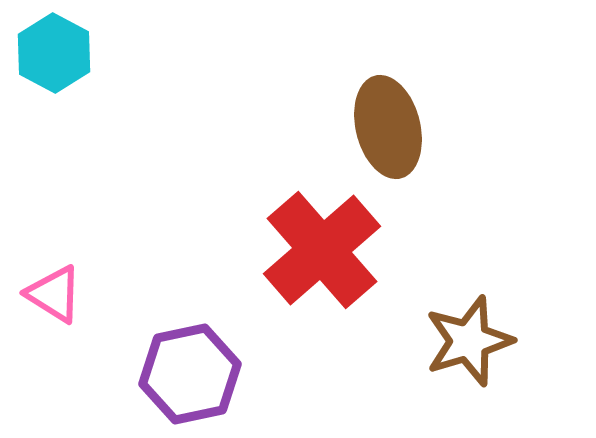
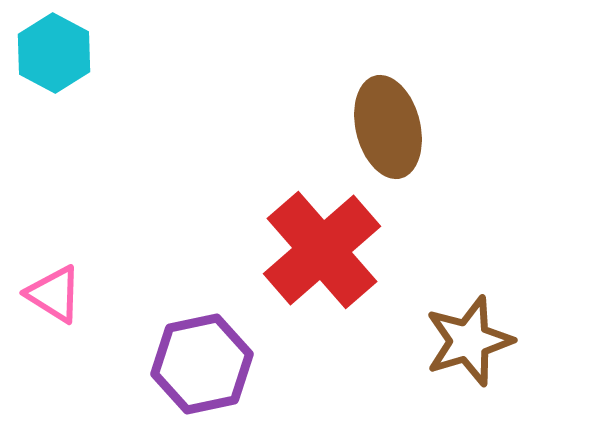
purple hexagon: moved 12 px right, 10 px up
